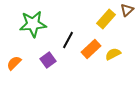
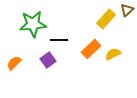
black line: moved 9 px left; rotated 60 degrees clockwise
